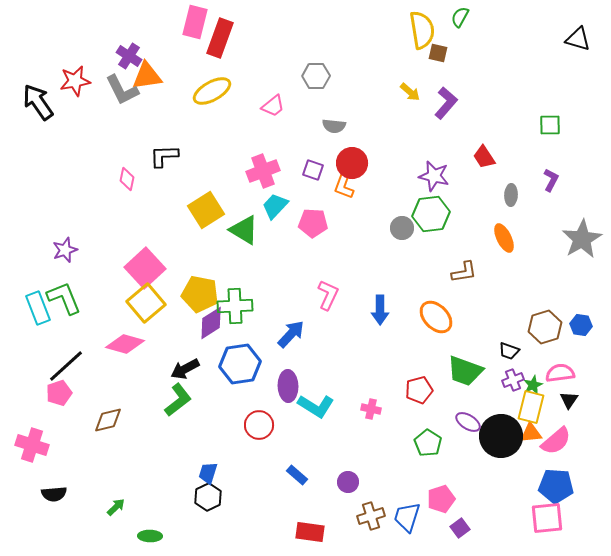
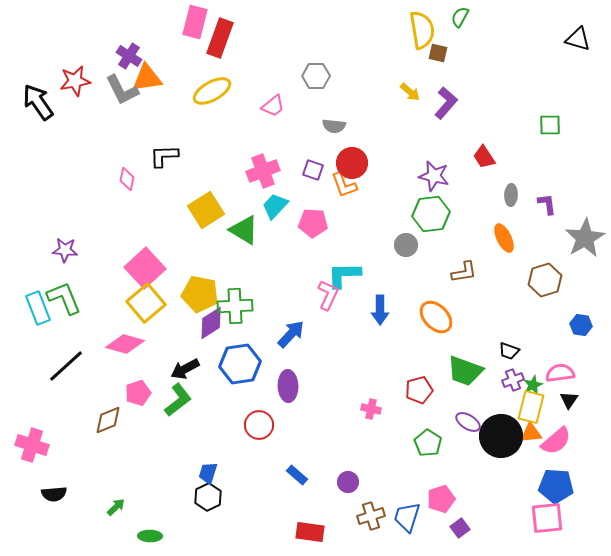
orange triangle at (147, 76): moved 2 px down
purple L-shape at (551, 180): moved 4 px left, 24 px down; rotated 35 degrees counterclockwise
orange L-shape at (344, 185): rotated 40 degrees counterclockwise
gray circle at (402, 228): moved 4 px right, 17 px down
gray star at (582, 239): moved 3 px right, 1 px up
purple star at (65, 250): rotated 25 degrees clockwise
brown hexagon at (545, 327): moved 47 px up
pink pentagon at (59, 393): moved 79 px right
cyan L-shape at (316, 406): moved 28 px right, 131 px up; rotated 147 degrees clockwise
brown diamond at (108, 420): rotated 8 degrees counterclockwise
